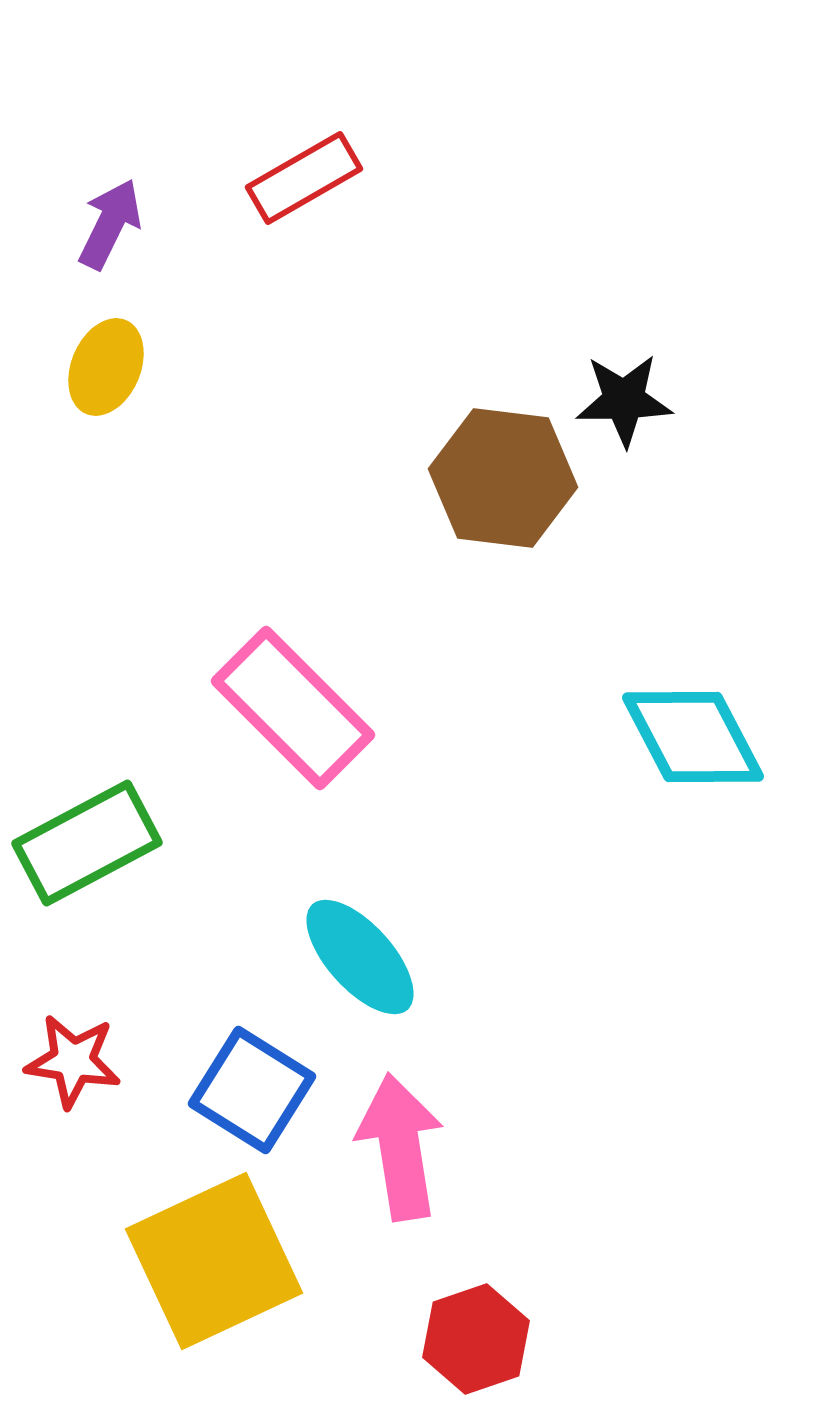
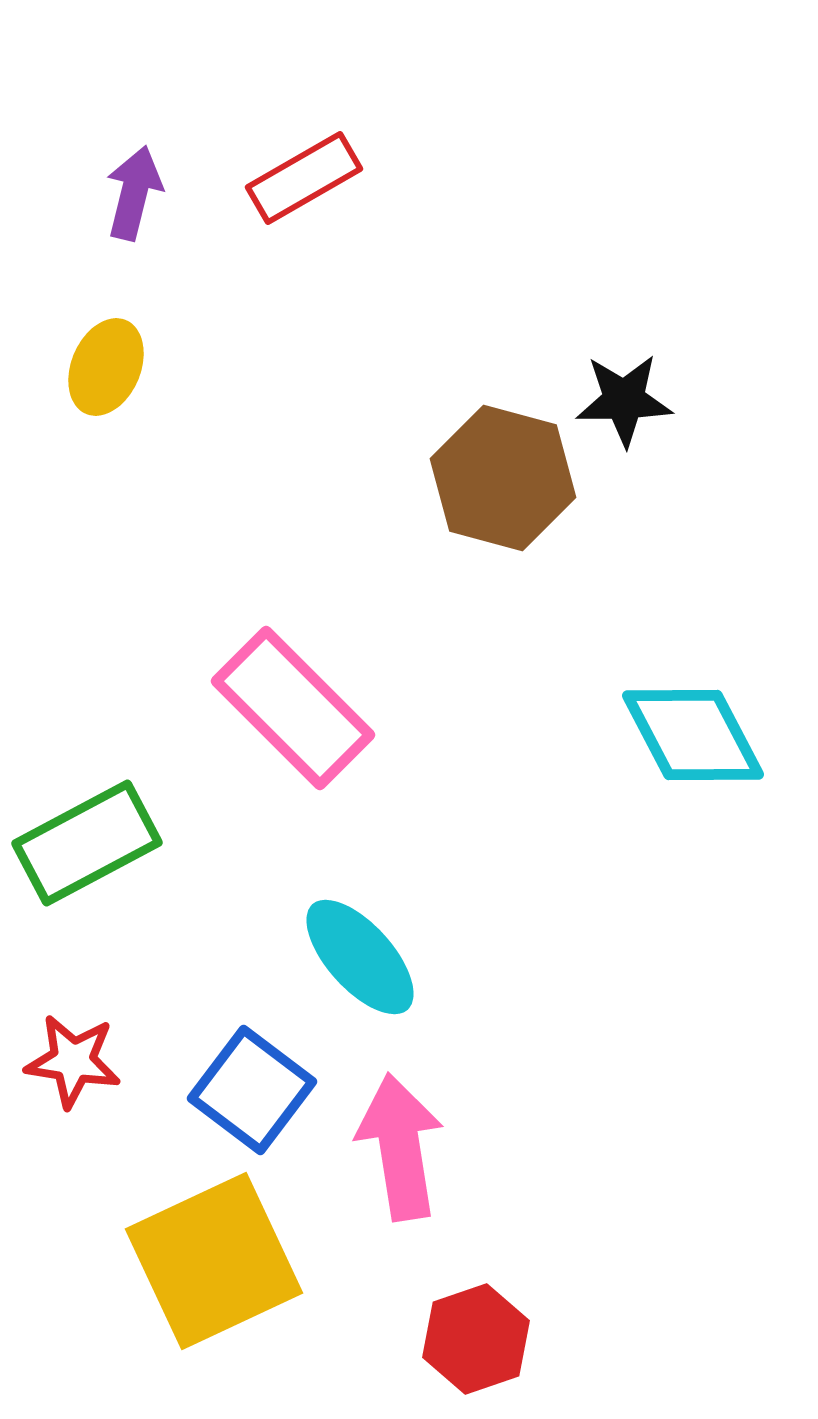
purple arrow: moved 24 px right, 31 px up; rotated 12 degrees counterclockwise
brown hexagon: rotated 8 degrees clockwise
cyan diamond: moved 2 px up
blue square: rotated 5 degrees clockwise
